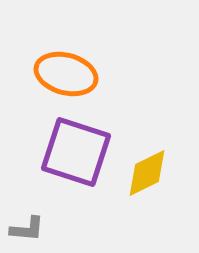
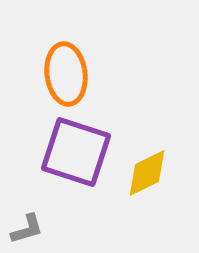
orange ellipse: rotated 68 degrees clockwise
gray L-shape: rotated 21 degrees counterclockwise
